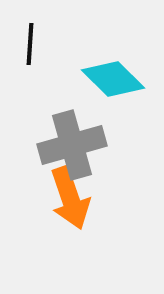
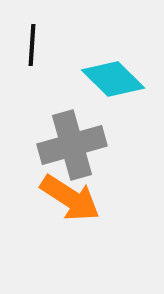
black line: moved 2 px right, 1 px down
orange arrow: rotated 38 degrees counterclockwise
